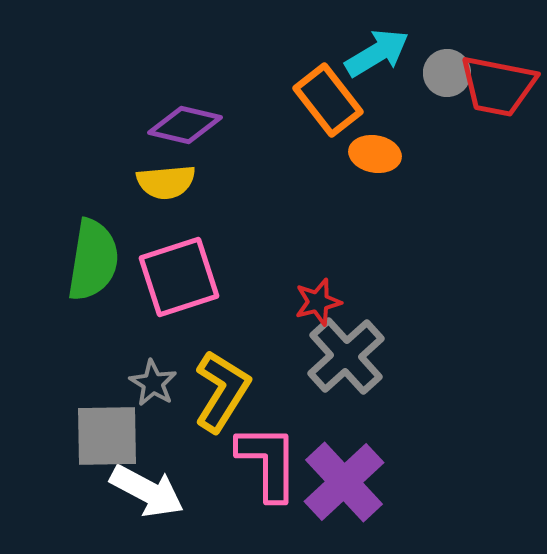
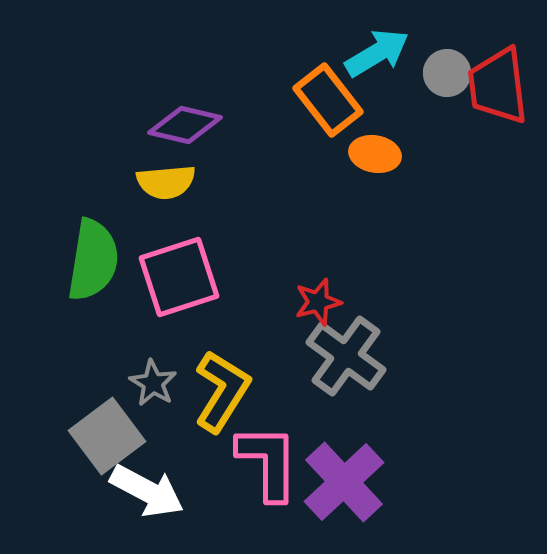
red trapezoid: rotated 72 degrees clockwise
gray cross: rotated 12 degrees counterclockwise
gray square: rotated 36 degrees counterclockwise
